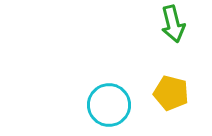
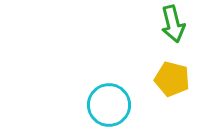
yellow pentagon: moved 1 px right, 14 px up
